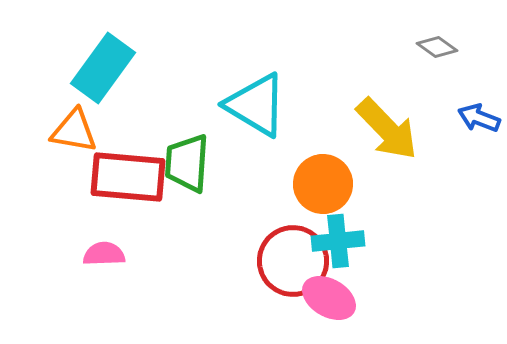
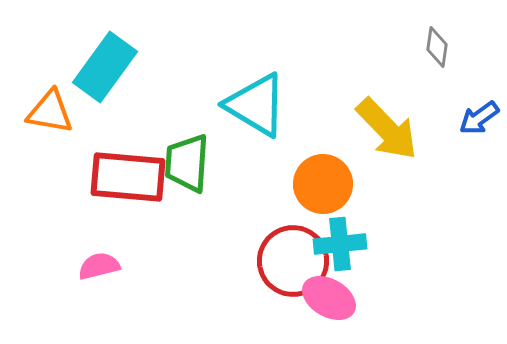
gray diamond: rotated 63 degrees clockwise
cyan rectangle: moved 2 px right, 1 px up
blue arrow: rotated 57 degrees counterclockwise
orange triangle: moved 24 px left, 19 px up
cyan cross: moved 2 px right, 3 px down
pink semicircle: moved 5 px left, 12 px down; rotated 12 degrees counterclockwise
